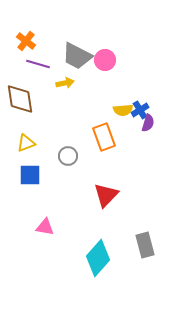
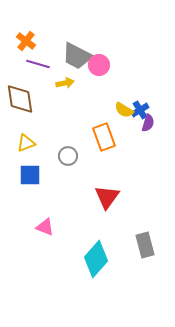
pink circle: moved 6 px left, 5 px down
yellow semicircle: moved 1 px right; rotated 36 degrees clockwise
red triangle: moved 1 px right, 2 px down; rotated 8 degrees counterclockwise
pink triangle: rotated 12 degrees clockwise
cyan diamond: moved 2 px left, 1 px down
